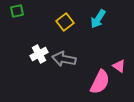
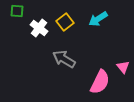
green square: rotated 16 degrees clockwise
cyan arrow: rotated 24 degrees clockwise
white cross: moved 26 px up; rotated 24 degrees counterclockwise
gray arrow: rotated 20 degrees clockwise
pink triangle: moved 4 px right, 1 px down; rotated 16 degrees clockwise
